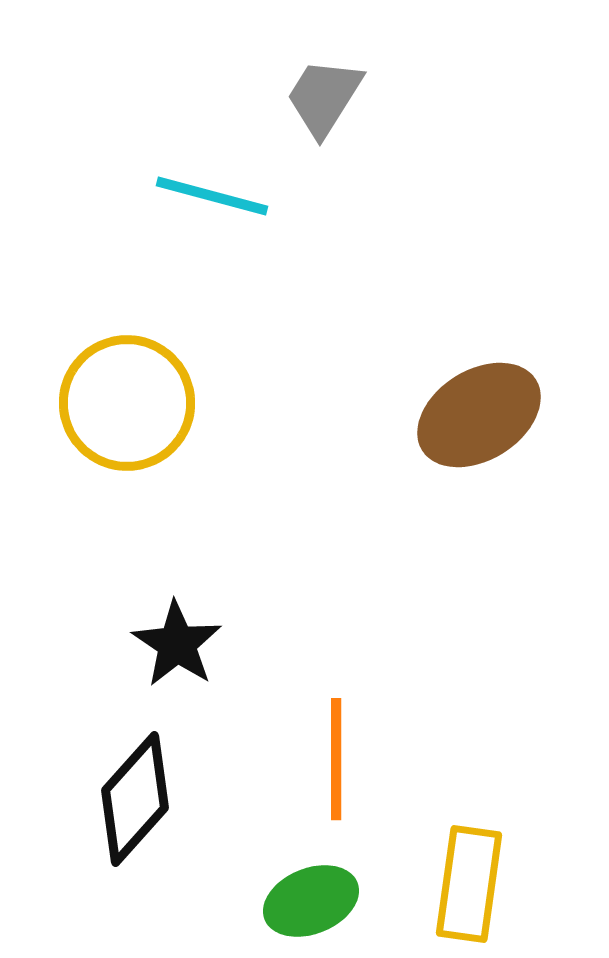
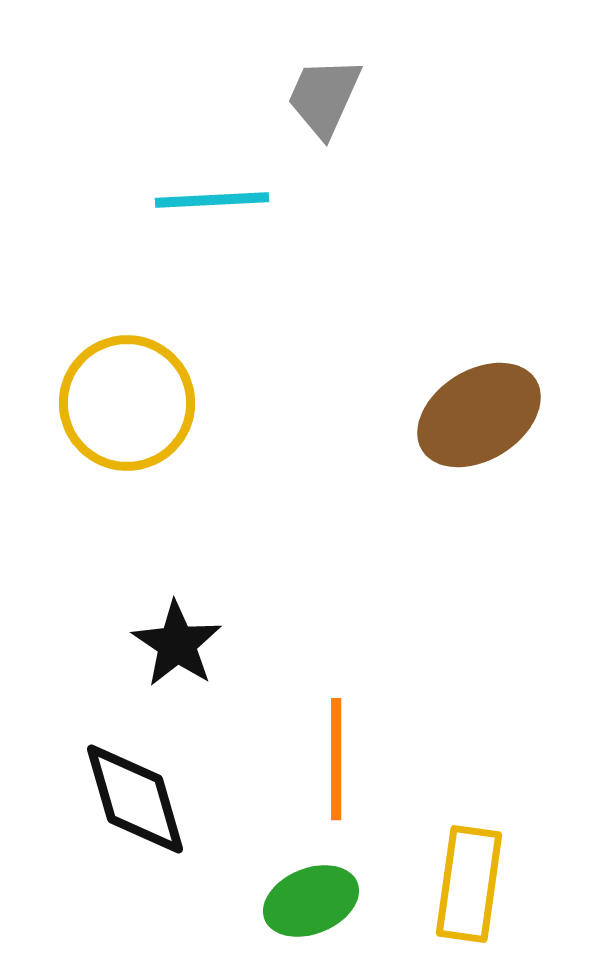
gray trapezoid: rotated 8 degrees counterclockwise
cyan line: moved 4 px down; rotated 18 degrees counterclockwise
black diamond: rotated 58 degrees counterclockwise
